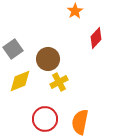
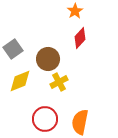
red diamond: moved 16 px left
